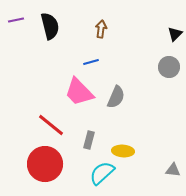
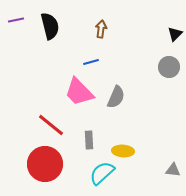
gray rectangle: rotated 18 degrees counterclockwise
